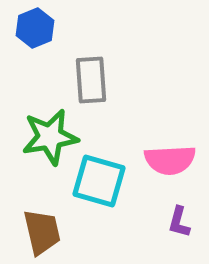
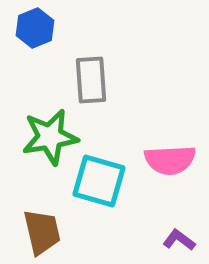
purple L-shape: moved 18 px down; rotated 112 degrees clockwise
